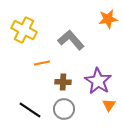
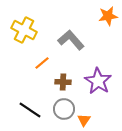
orange star: moved 3 px up
orange line: rotated 28 degrees counterclockwise
orange triangle: moved 25 px left, 15 px down
